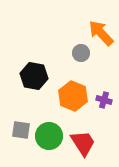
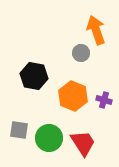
orange arrow: moved 5 px left, 3 px up; rotated 24 degrees clockwise
gray square: moved 2 px left
green circle: moved 2 px down
